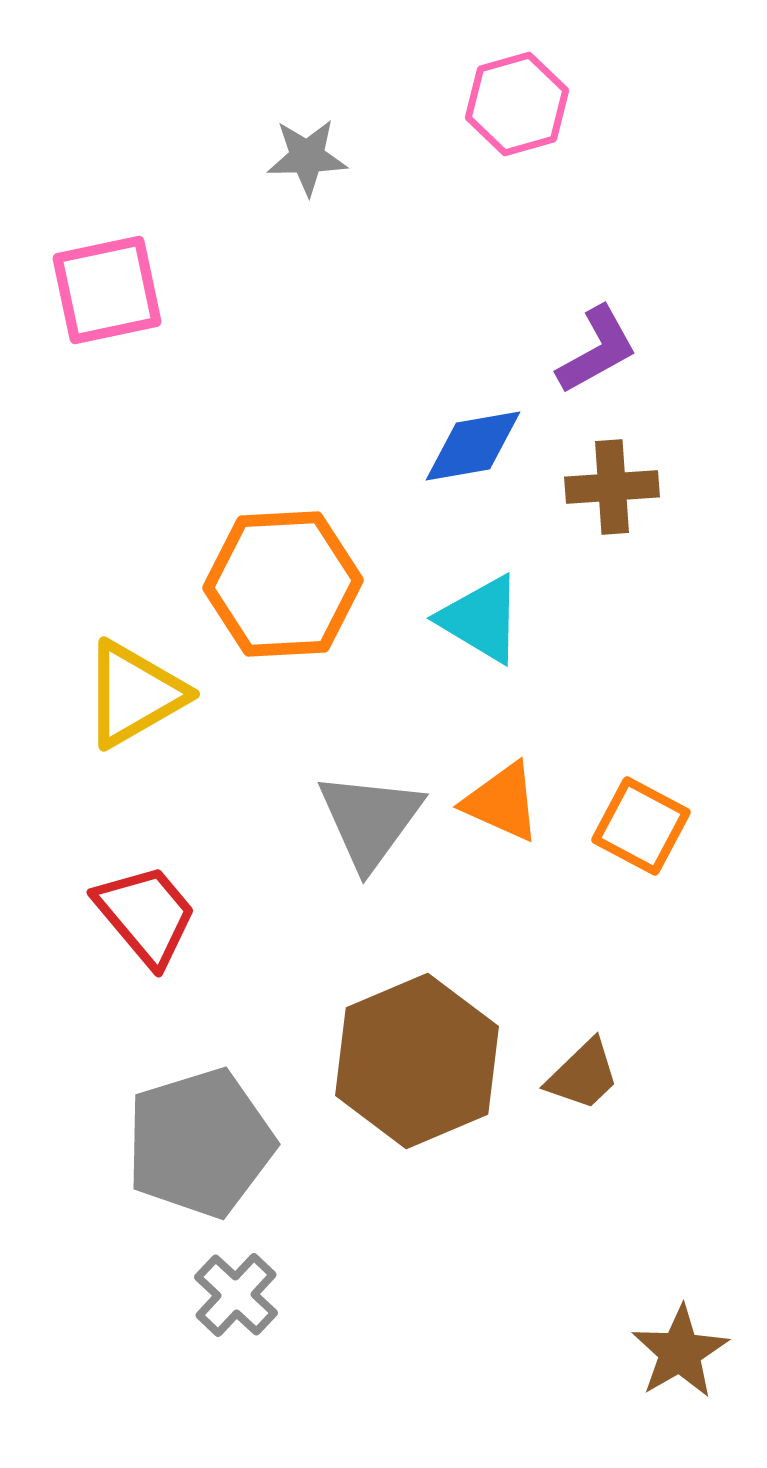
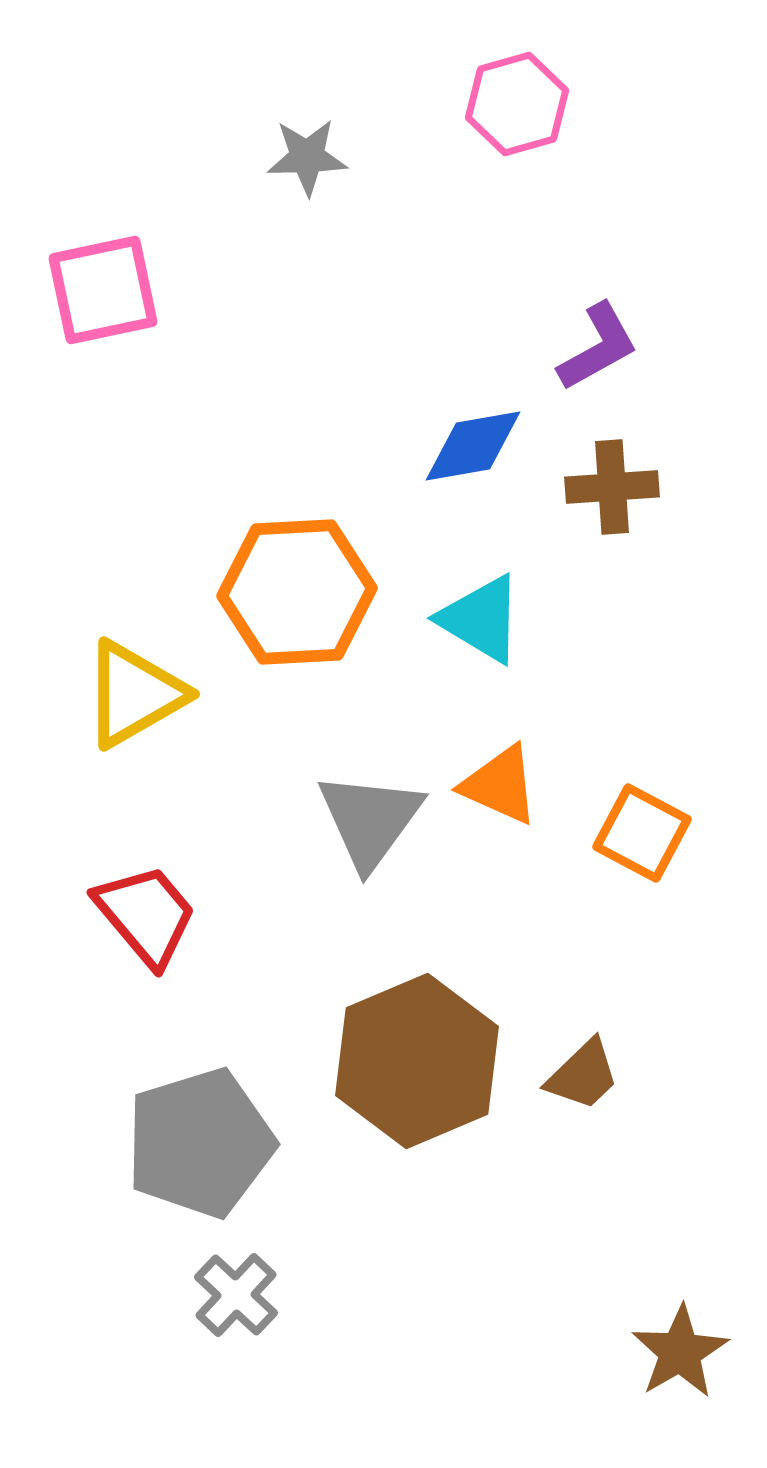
pink square: moved 4 px left
purple L-shape: moved 1 px right, 3 px up
orange hexagon: moved 14 px right, 8 px down
orange triangle: moved 2 px left, 17 px up
orange square: moved 1 px right, 7 px down
